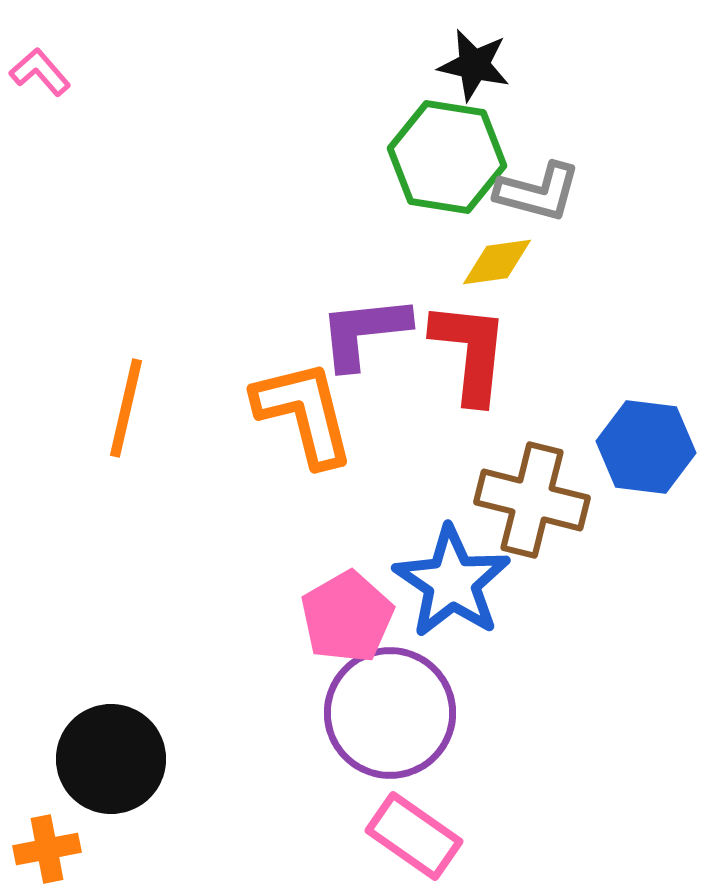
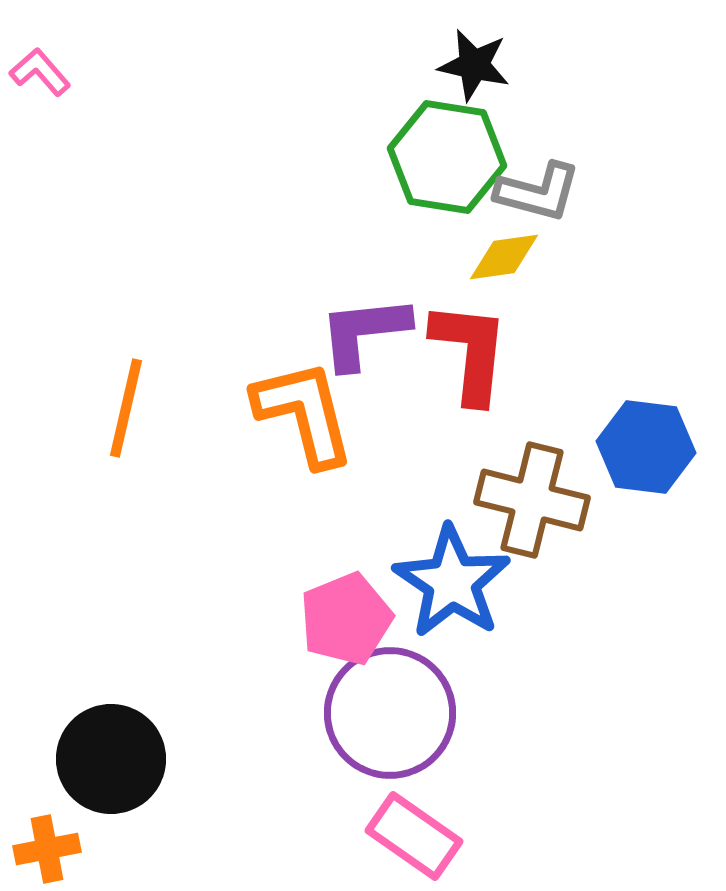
yellow diamond: moved 7 px right, 5 px up
pink pentagon: moved 1 px left, 2 px down; rotated 8 degrees clockwise
